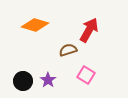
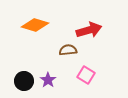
red arrow: rotated 45 degrees clockwise
brown semicircle: rotated 12 degrees clockwise
black circle: moved 1 px right
